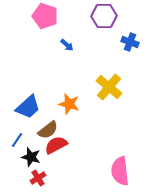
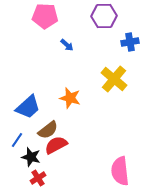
pink pentagon: rotated 15 degrees counterclockwise
blue cross: rotated 30 degrees counterclockwise
yellow cross: moved 5 px right, 8 px up
orange star: moved 1 px right, 6 px up
